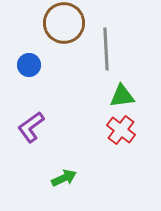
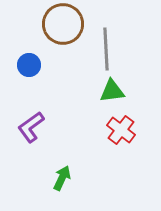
brown circle: moved 1 px left, 1 px down
green triangle: moved 10 px left, 5 px up
green arrow: moved 2 px left; rotated 40 degrees counterclockwise
